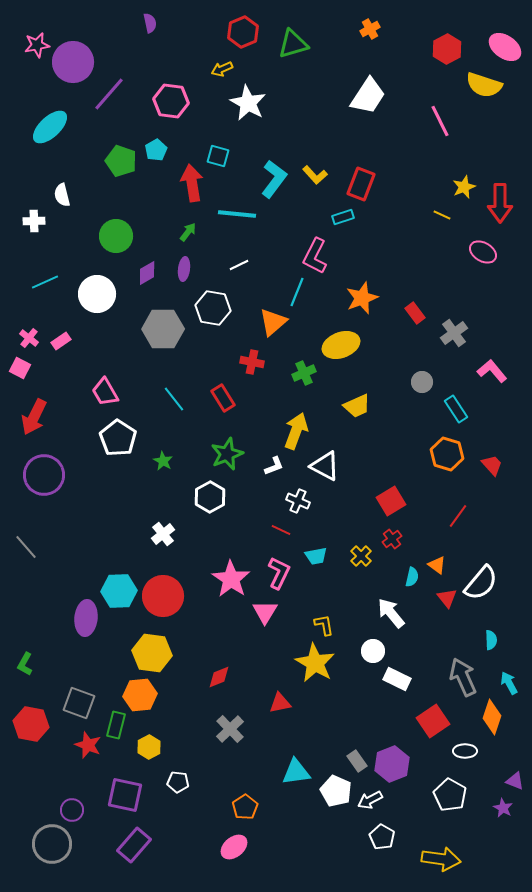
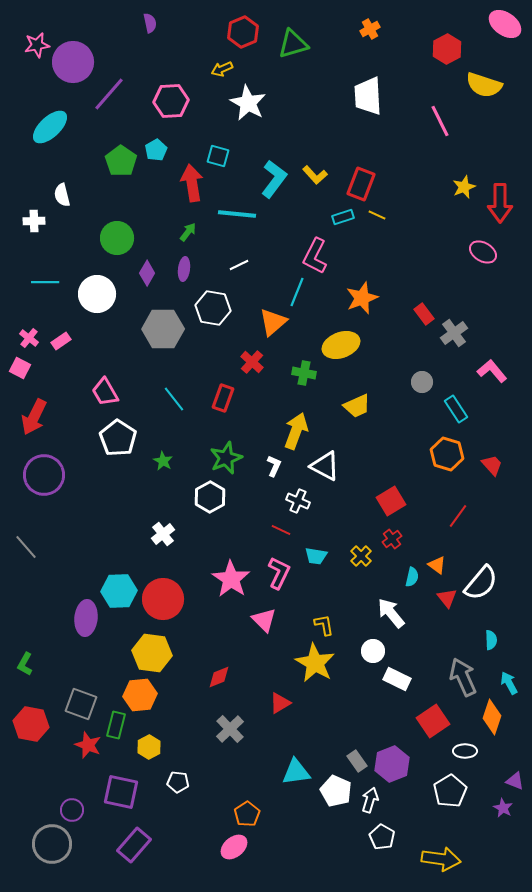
pink ellipse at (505, 47): moved 23 px up
white trapezoid at (368, 96): rotated 144 degrees clockwise
pink hexagon at (171, 101): rotated 12 degrees counterclockwise
green pentagon at (121, 161): rotated 16 degrees clockwise
yellow line at (442, 215): moved 65 px left
green circle at (116, 236): moved 1 px right, 2 px down
purple diamond at (147, 273): rotated 30 degrees counterclockwise
cyan line at (45, 282): rotated 24 degrees clockwise
red rectangle at (415, 313): moved 9 px right, 1 px down
red cross at (252, 362): rotated 30 degrees clockwise
green cross at (304, 373): rotated 35 degrees clockwise
red rectangle at (223, 398): rotated 52 degrees clockwise
green star at (227, 454): moved 1 px left, 4 px down
white L-shape at (274, 466): rotated 45 degrees counterclockwise
cyan trapezoid at (316, 556): rotated 20 degrees clockwise
red circle at (163, 596): moved 3 px down
pink triangle at (265, 612): moved 1 px left, 8 px down; rotated 16 degrees counterclockwise
gray square at (79, 703): moved 2 px right, 1 px down
red triangle at (280, 703): rotated 20 degrees counterclockwise
purple square at (125, 795): moved 4 px left, 3 px up
white pentagon at (450, 795): moved 4 px up; rotated 12 degrees clockwise
white arrow at (370, 800): rotated 135 degrees clockwise
orange pentagon at (245, 807): moved 2 px right, 7 px down
